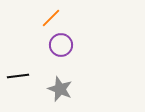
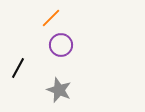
black line: moved 8 px up; rotated 55 degrees counterclockwise
gray star: moved 1 px left, 1 px down
